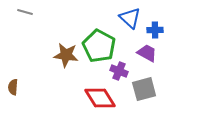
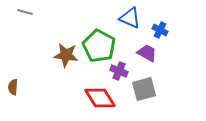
blue triangle: rotated 20 degrees counterclockwise
blue cross: moved 5 px right; rotated 28 degrees clockwise
